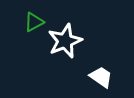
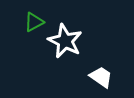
white star: rotated 24 degrees counterclockwise
